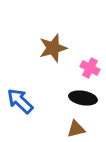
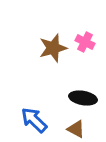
pink cross: moved 5 px left, 26 px up
blue arrow: moved 14 px right, 19 px down
brown triangle: rotated 42 degrees clockwise
